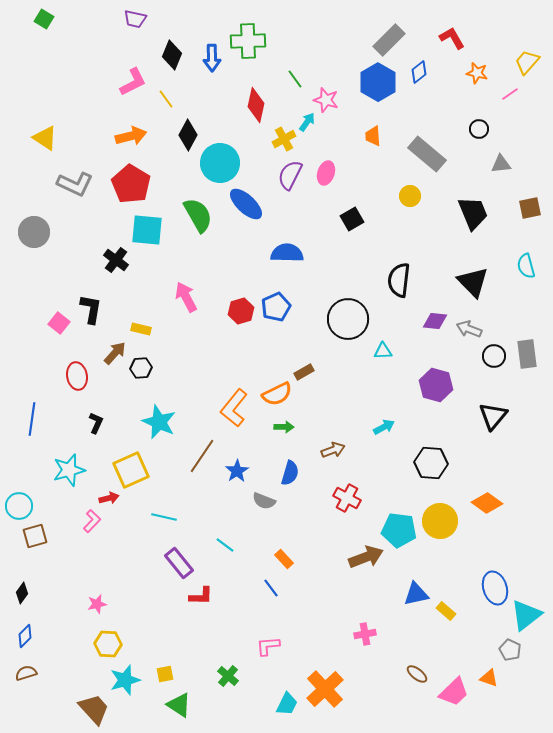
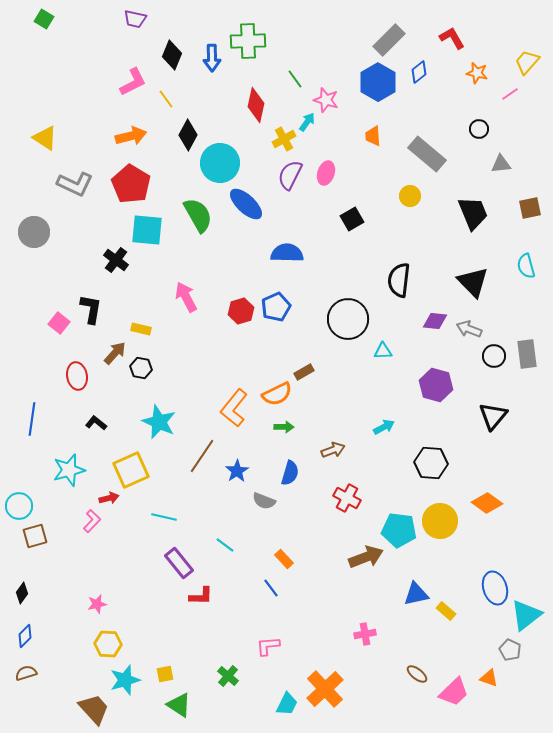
black hexagon at (141, 368): rotated 15 degrees clockwise
black L-shape at (96, 423): rotated 75 degrees counterclockwise
